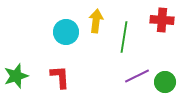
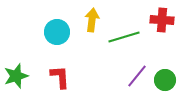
yellow arrow: moved 4 px left, 1 px up
cyan circle: moved 9 px left
green line: rotated 64 degrees clockwise
purple line: rotated 25 degrees counterclockwise
green circle: moved 2 px up
